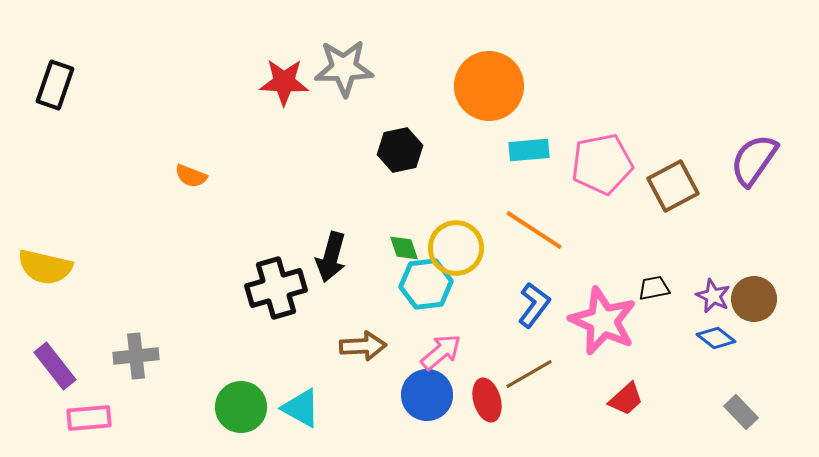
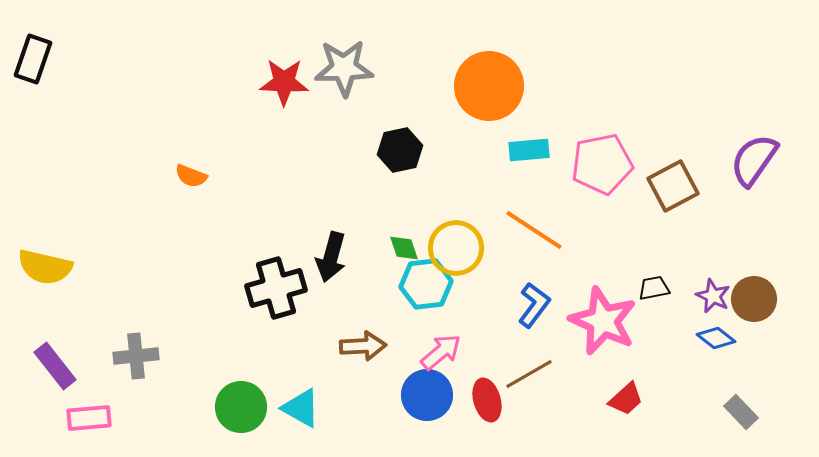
black rectangle: moved 22 px left, 26 px up
